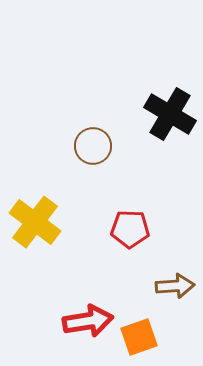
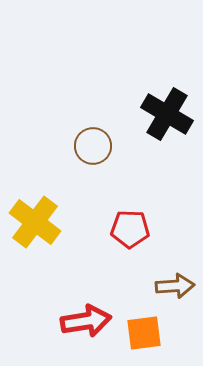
black cross: moved 3 px left
red arrow: moved 2 px left
orange square: moved 5 px right, 4 px up; rotated 12 degrees clockwise
